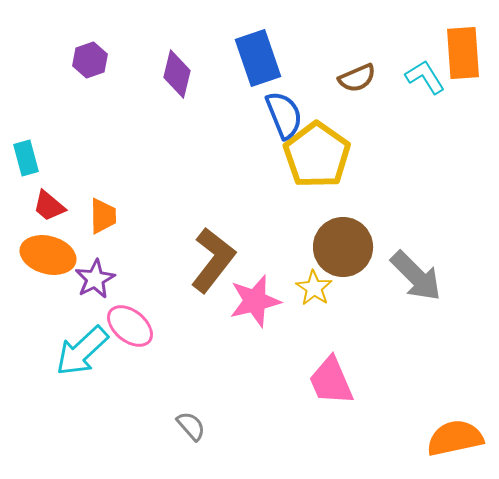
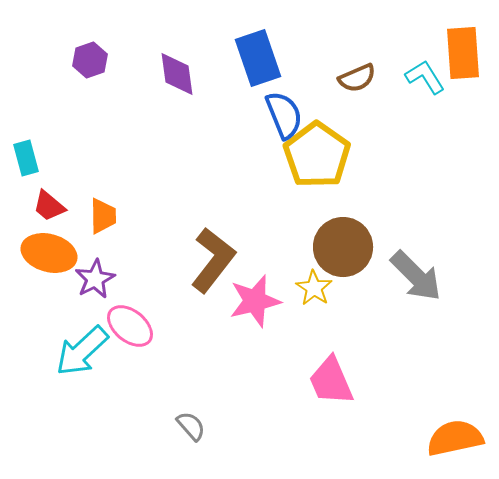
purple diamond: rotated 21 degrees counterclockwise
orange ellipse: moved 1 px right, 2 px up
